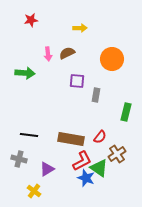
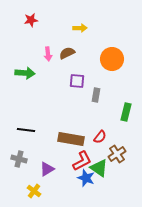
black line: moved 3 px left, 5 px up
